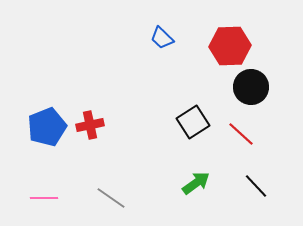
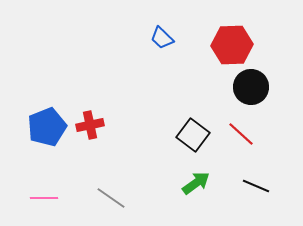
red hexagon: moved 2 px right, 1 px up
black square: moved 13 px down; rotated 20 degrees counterclockwise
black line: rotated 24 degrees counterclockwise
